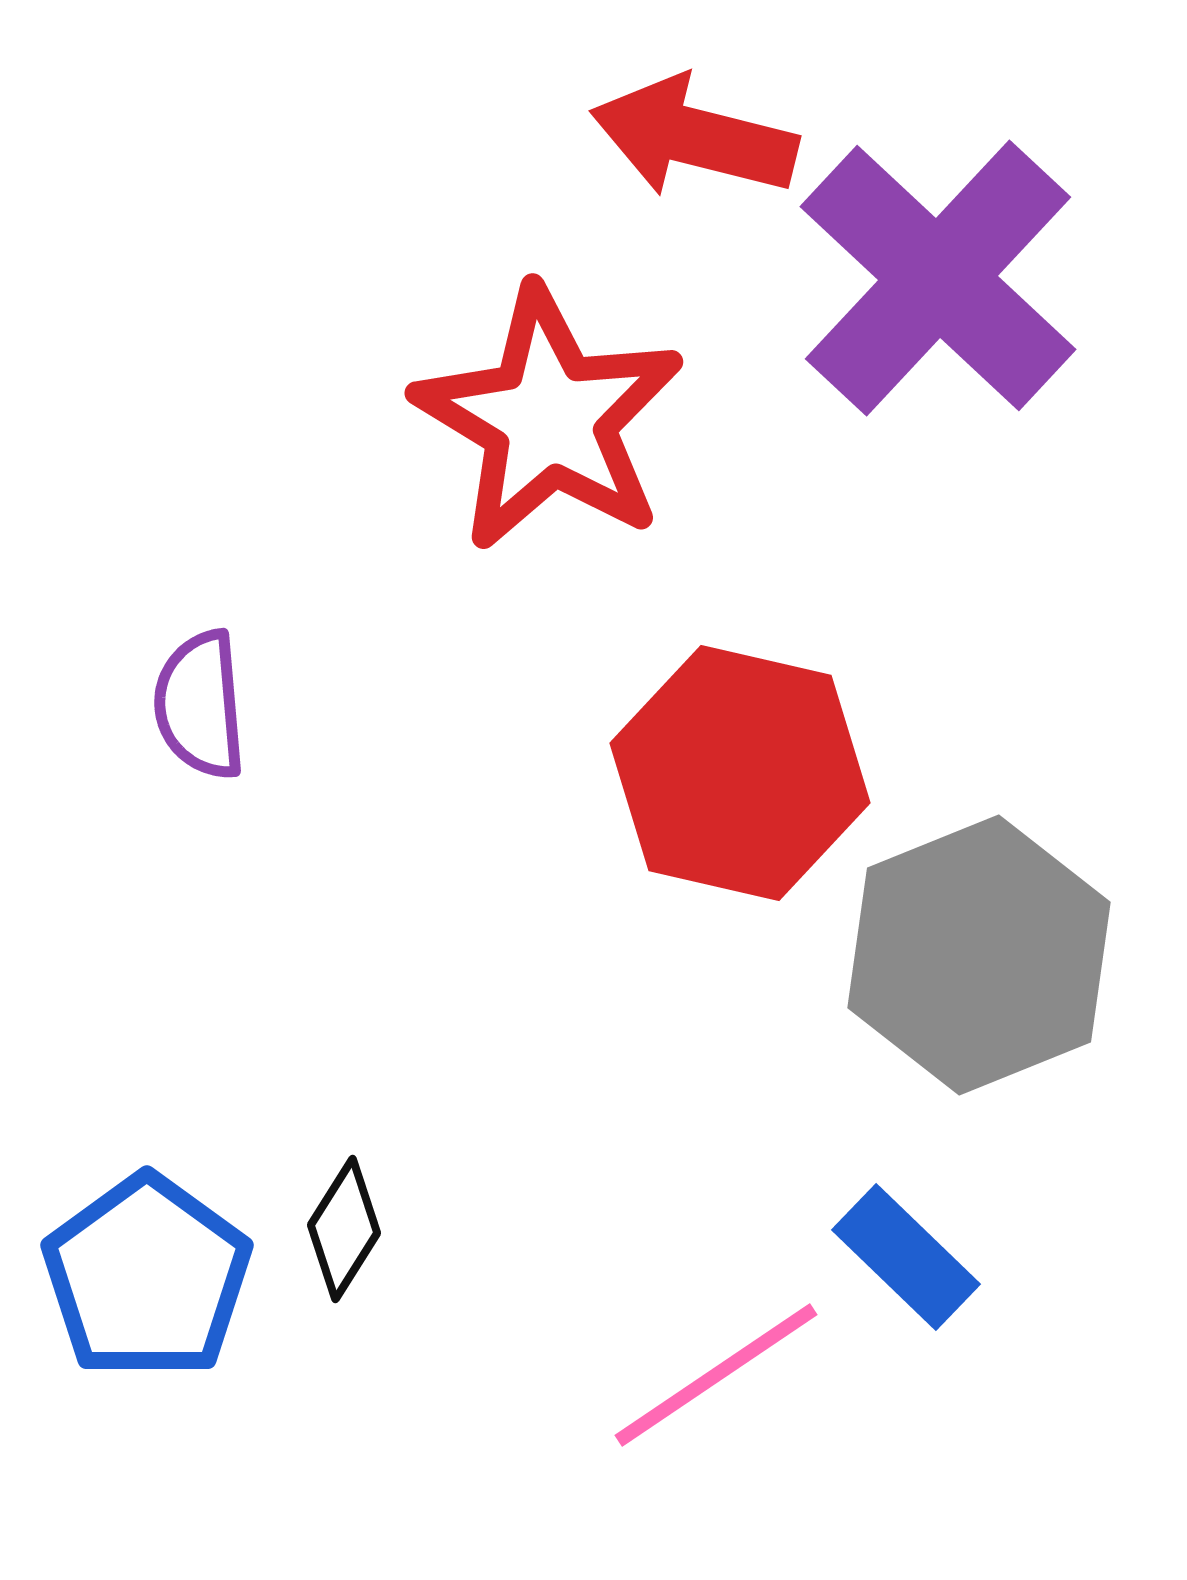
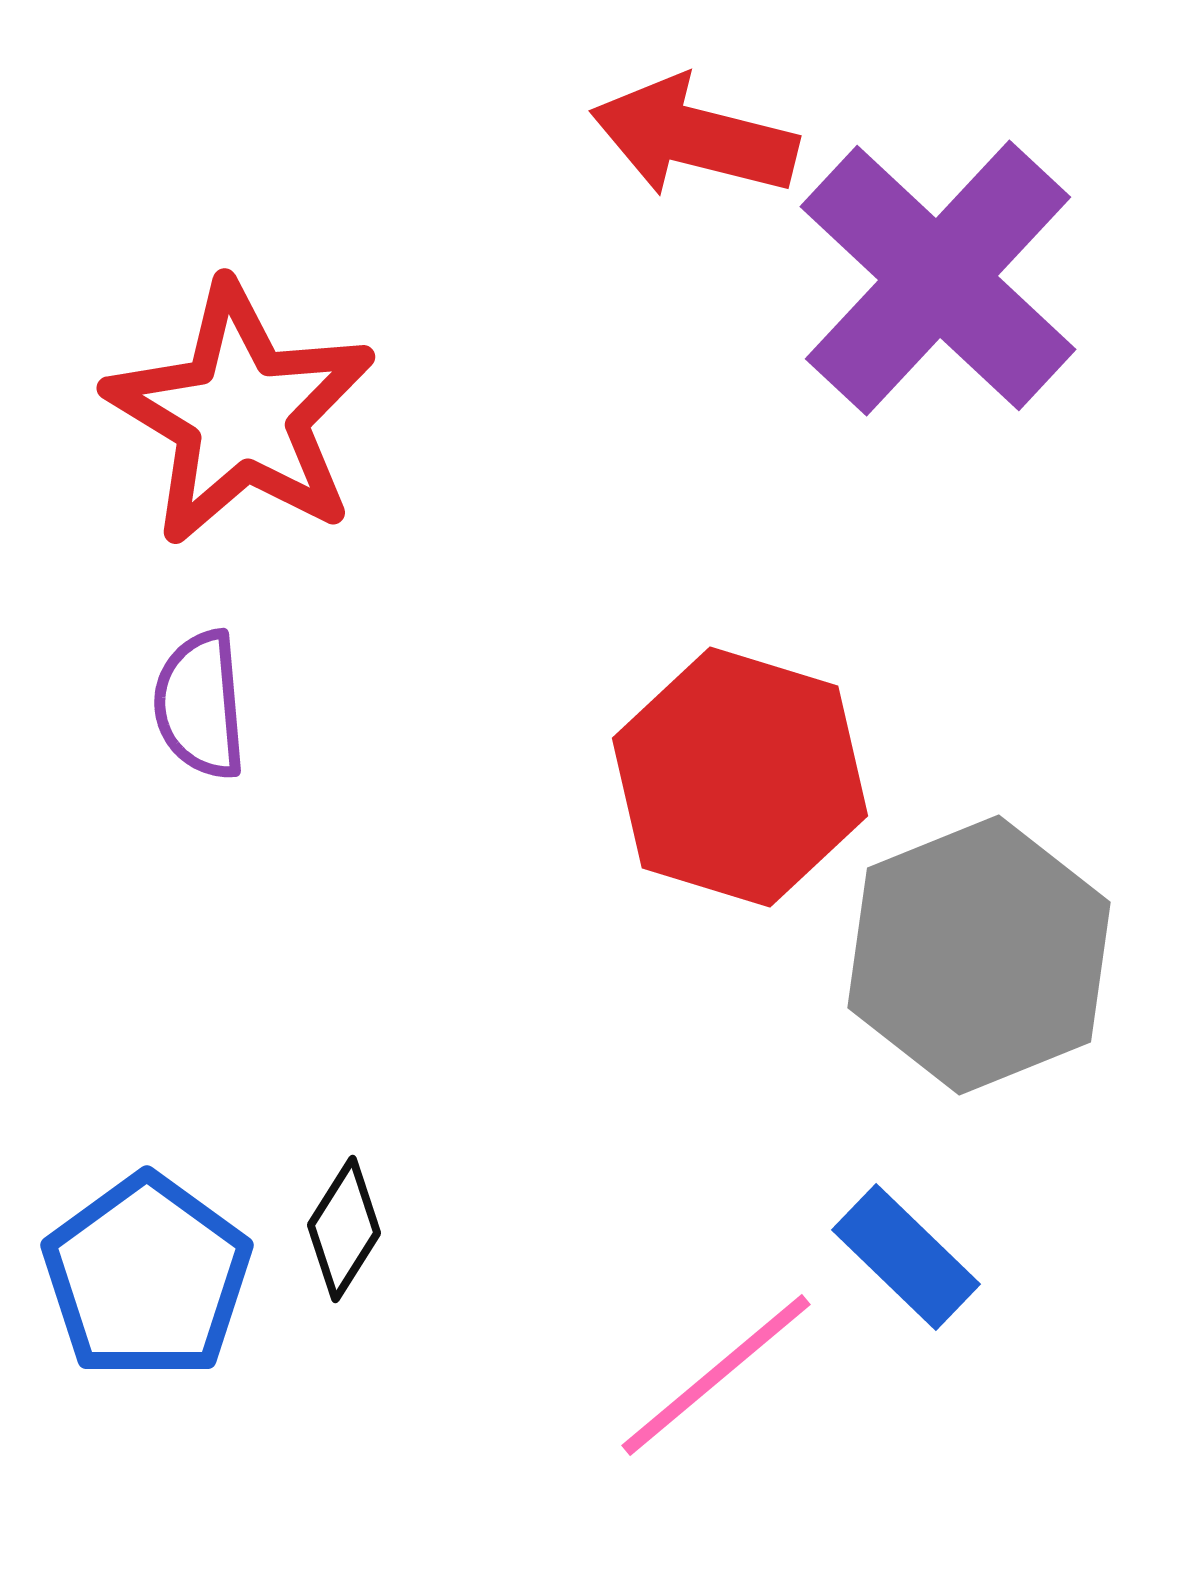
red star: moved 308 px left, 5 px up
red hexagon: moved 4 px down; rotated 4 degrees clockwise
pink line: rotated 6 degrees counterclockwise
